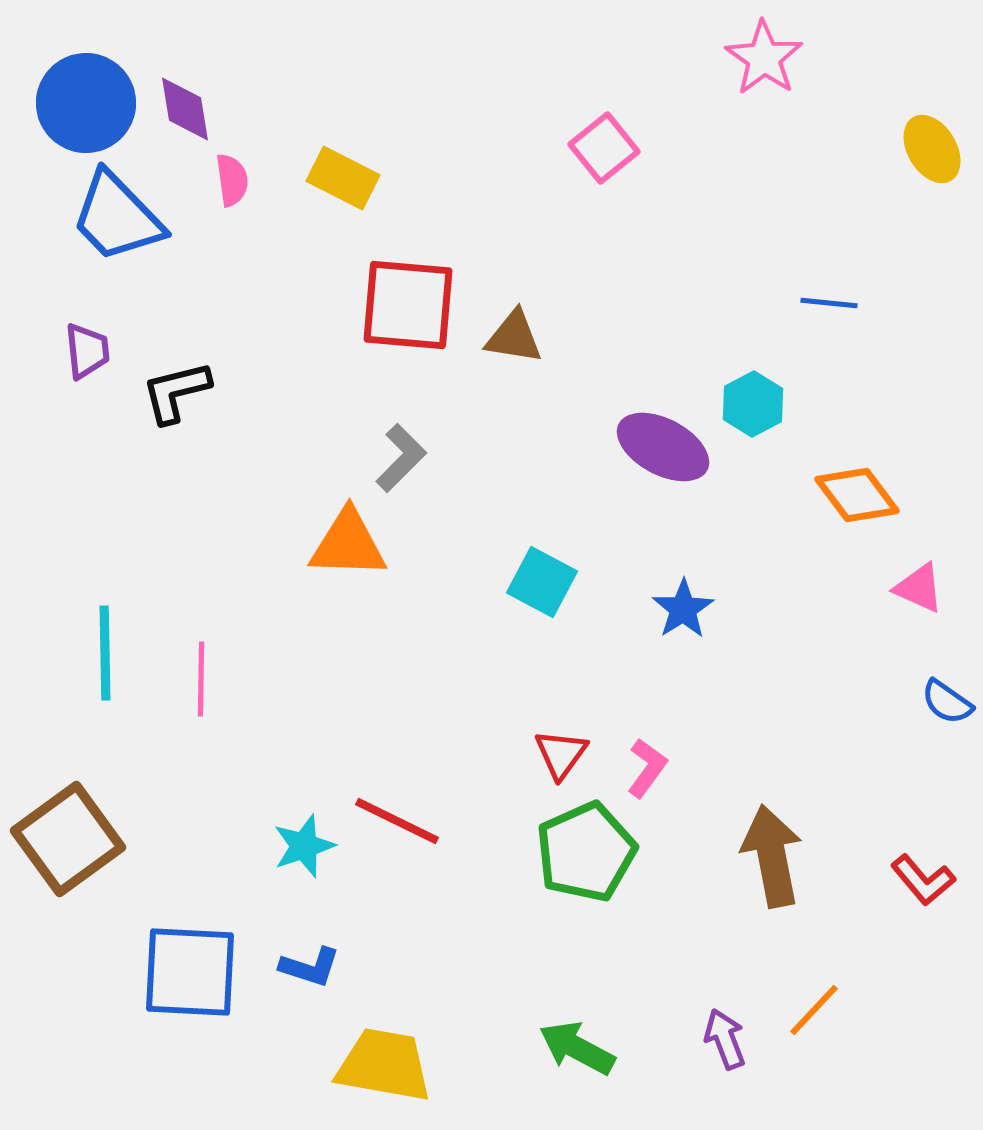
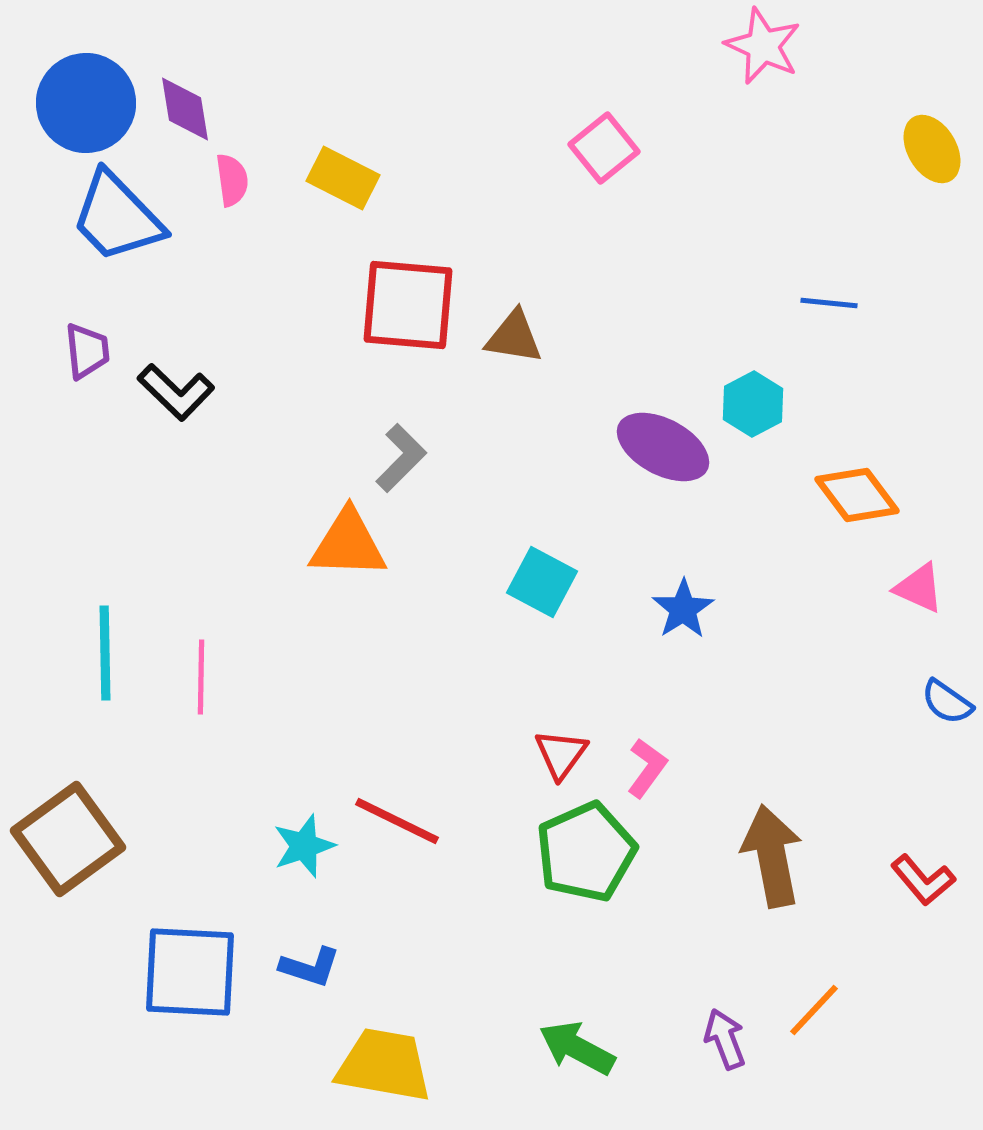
pink star: moved 1 px left, 12 px up; rotated 10 degrees counterclockwise
black L-shape: rotated 122 degrees counterclockwise
pink line: moved 2 px up
